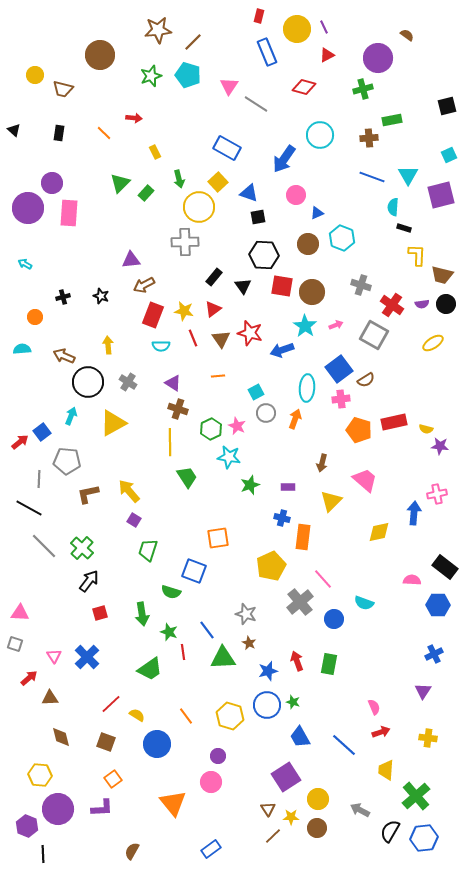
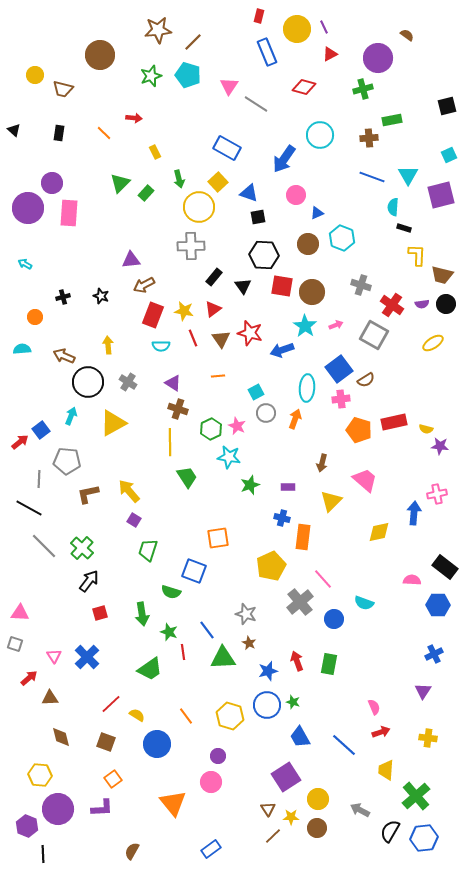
red triangle at (327, 55): moved 3 px right, 1 px up
gray cross at (185, 242): moved 6 px right, 4 px down
blue square at (42, 432): moved 1 px left, 2 px up
